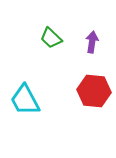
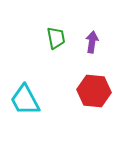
green trapezoid: moved 5 px right; rotated 145 degrees counterclockwise
